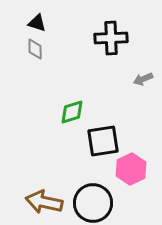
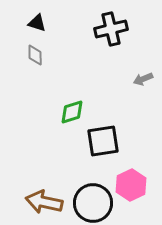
black cross: moved 9 px up; rotated 12 degrees counterclockwise
gray diamond: moved 6 px down
pink hexagon: moved 16 px down
